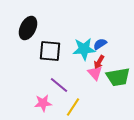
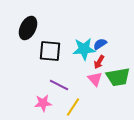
pink triangle: moved 6 px down
purple line: rotated 12 degrees counterclockwise
